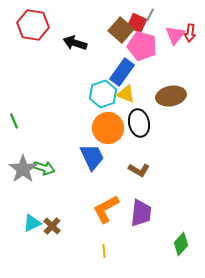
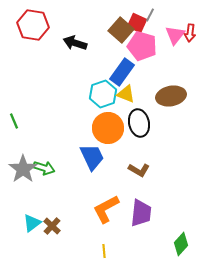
cyan triangle: rotated 12 degrees counterclockwise
